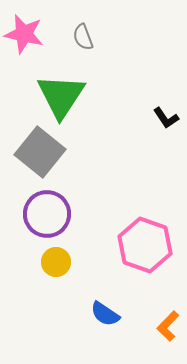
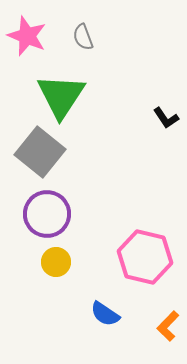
pink star: moved 3 px right, 2 px down; rotated 9 degrees clockwise
pink hexagon: moved 12 px down; rotated 6 degrees counterclockwise
